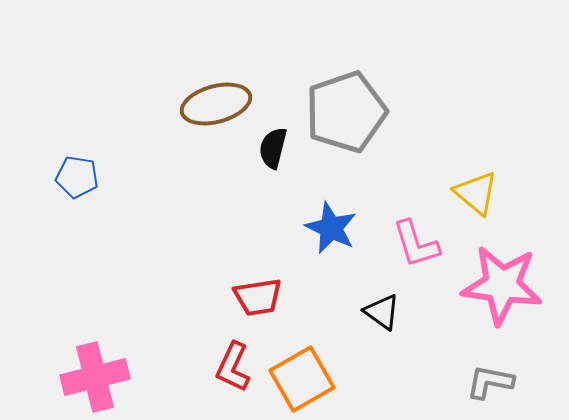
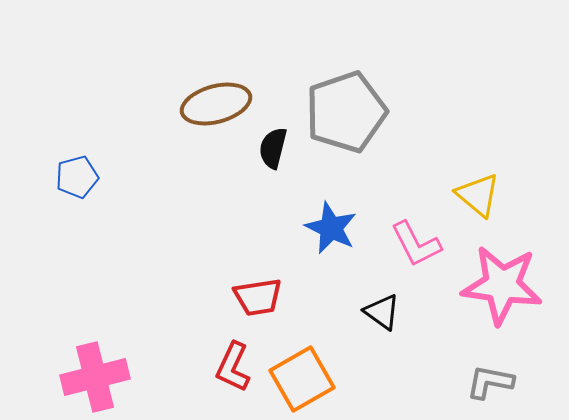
blue pentagon: rotated 24 degrees counterclockwise
yellow triangle: moved 2 px right, 2 px down
pink L-shape: rotated 10 degrees counterclockwise
